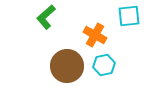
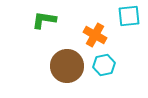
green L-shape: moved 2 px left, 3 px down; rotated 50 degrees clockwise
